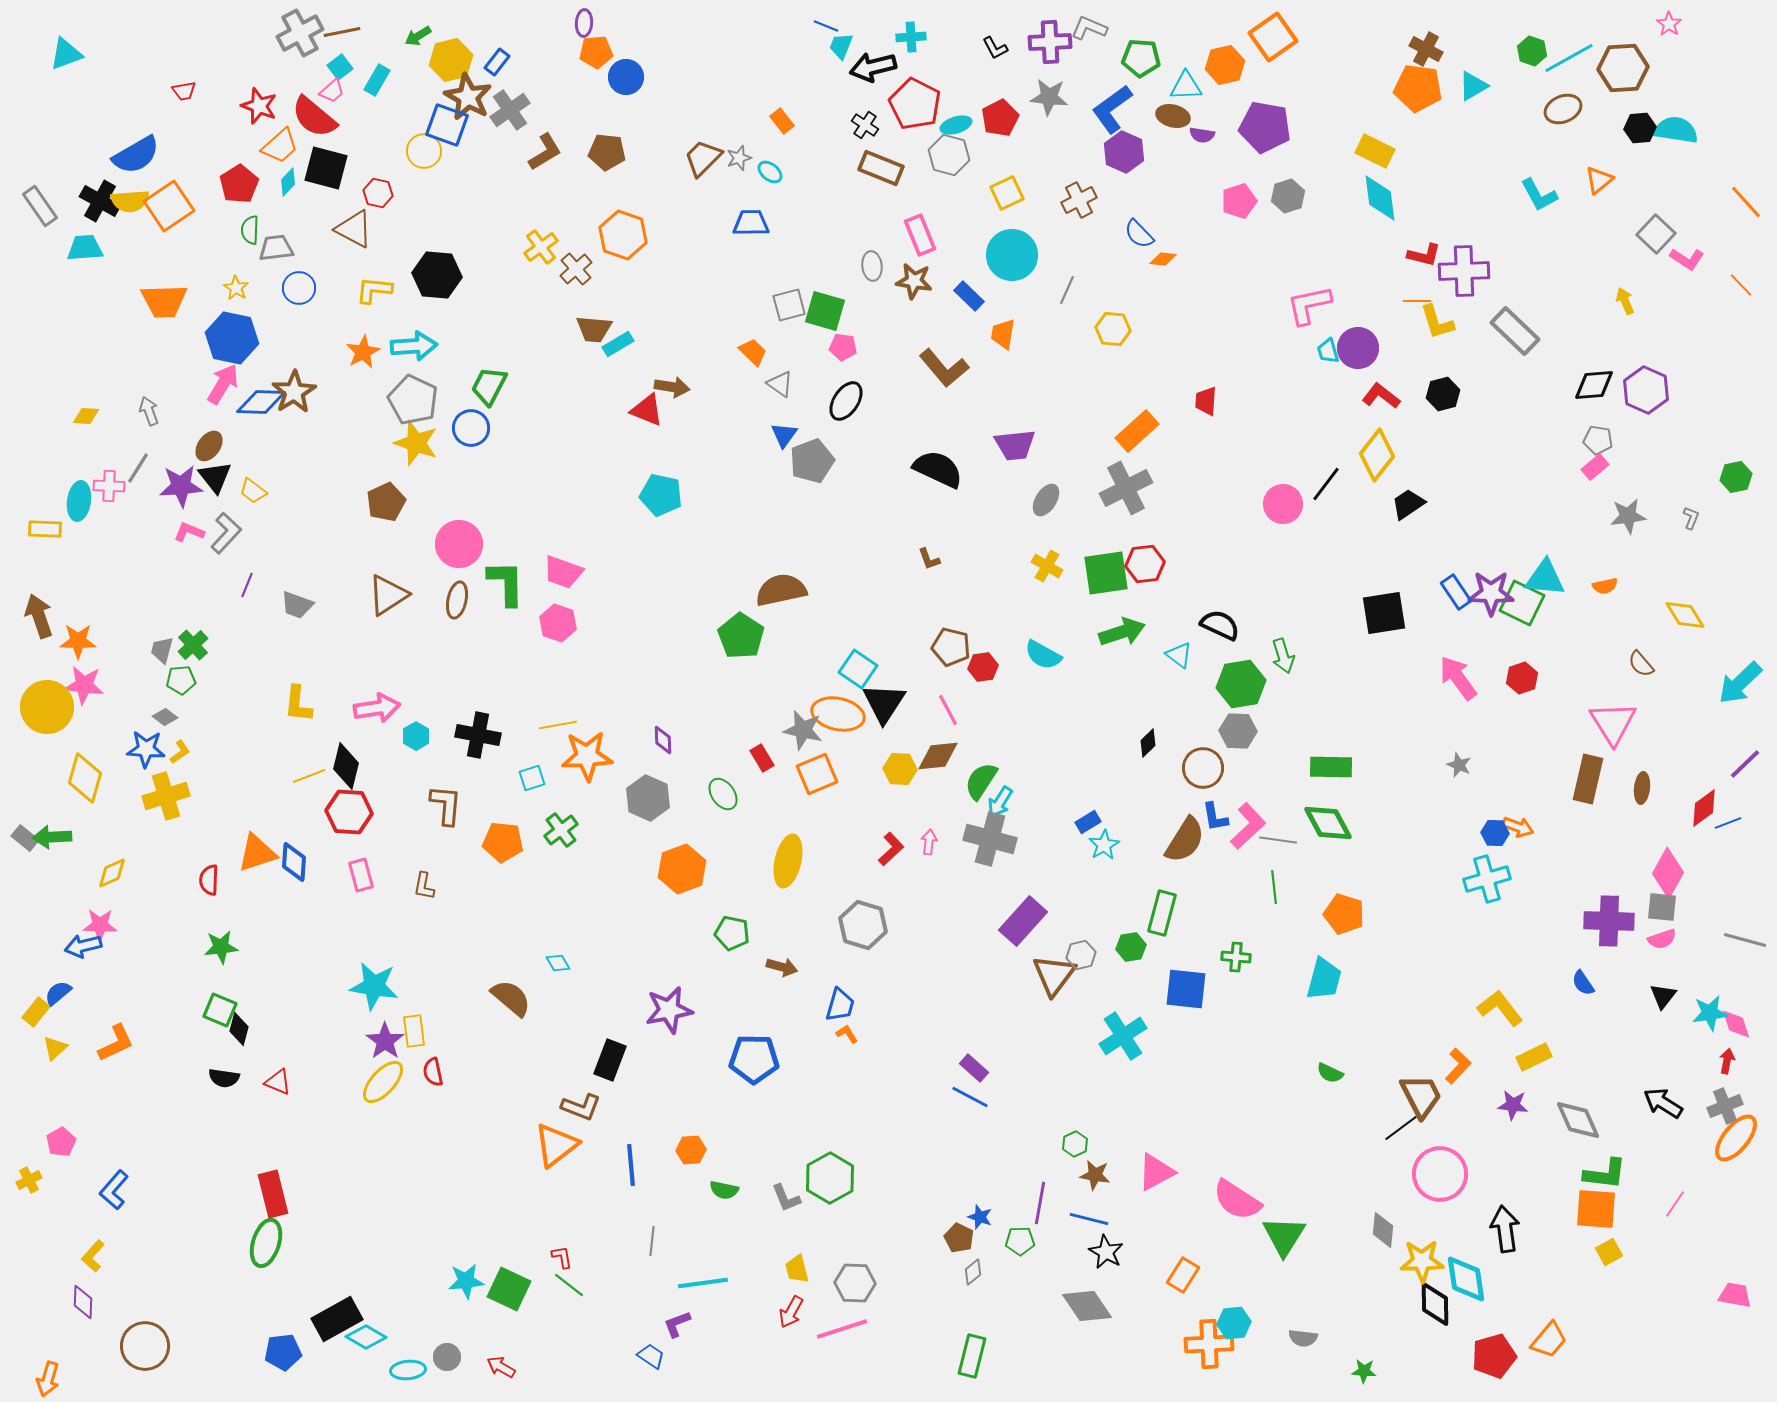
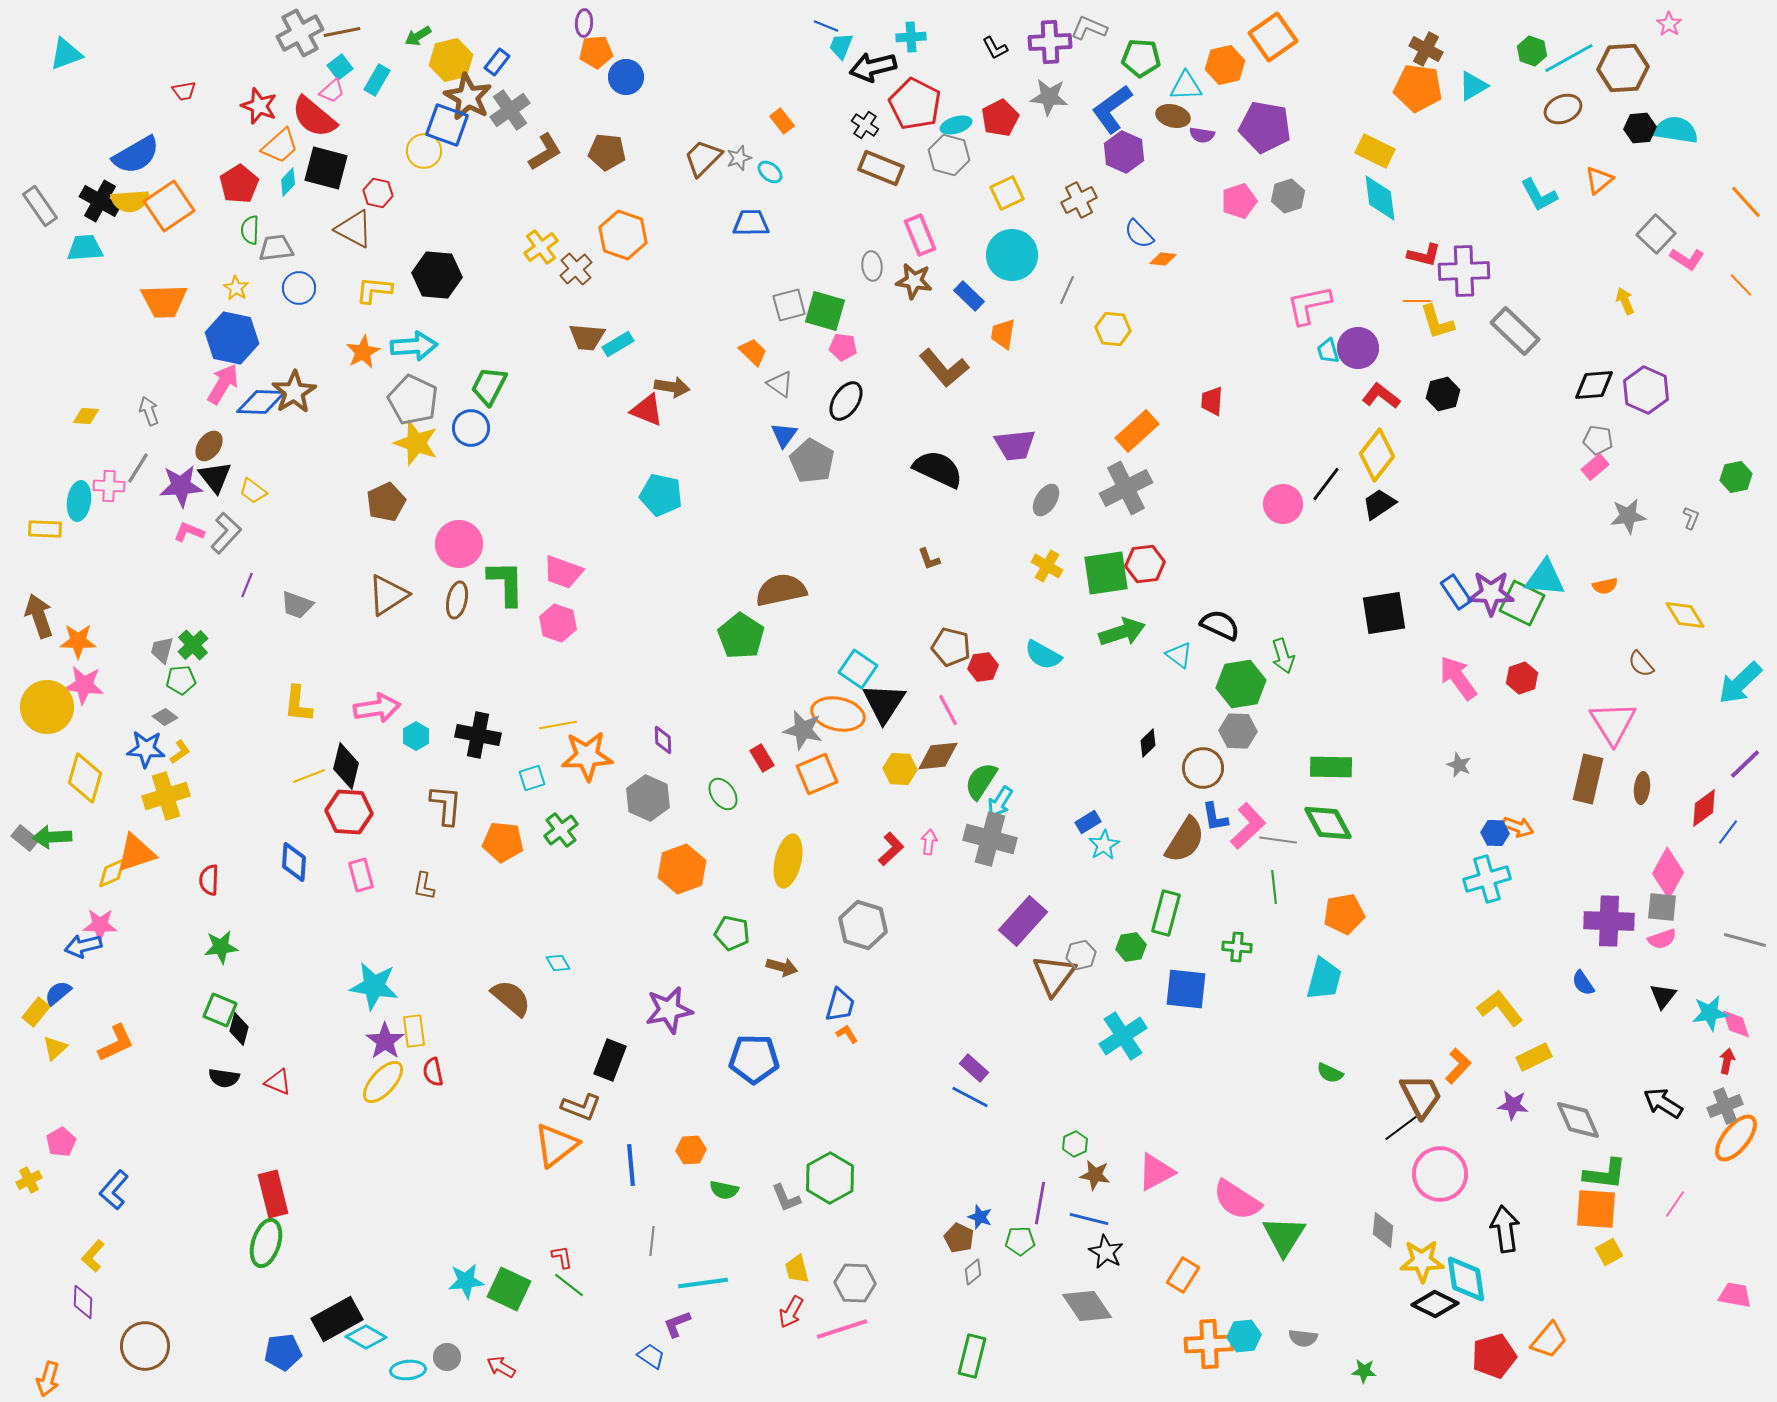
brown trapezoid at (594, 329): moved 7 px left, 8 px down
red trapezoid at (1206, 401): moved 6 px right
gray pentagon at (812, 461): rotated 21 degrees counterclockwise
black trapezoid at (1408, 504): moved 29 px left
blue line at (1728, 823): moved 9 px down; rotated 32 degrees counterclockwise
orange triangle at (257, 853): moved 121 px left
green rectangle at (1162, 913): moved 4 px right
orange pentagon at (1344, 914): rotated 27 degrees counterclockwise
green cross at (1236, 957): moved 1 px right, 10 px up
black diamond at (1435, 1304): rotated 63 degrees counterclockwise
cyan hexagon at (1234, 1323): moved 10 px right, 13 px down
